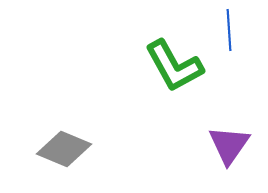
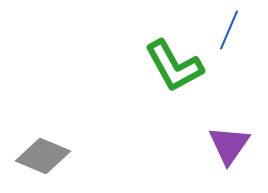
blue line: rotated 27 degrees clockwise
gray diamond: moved 21 px left, 7 px down
